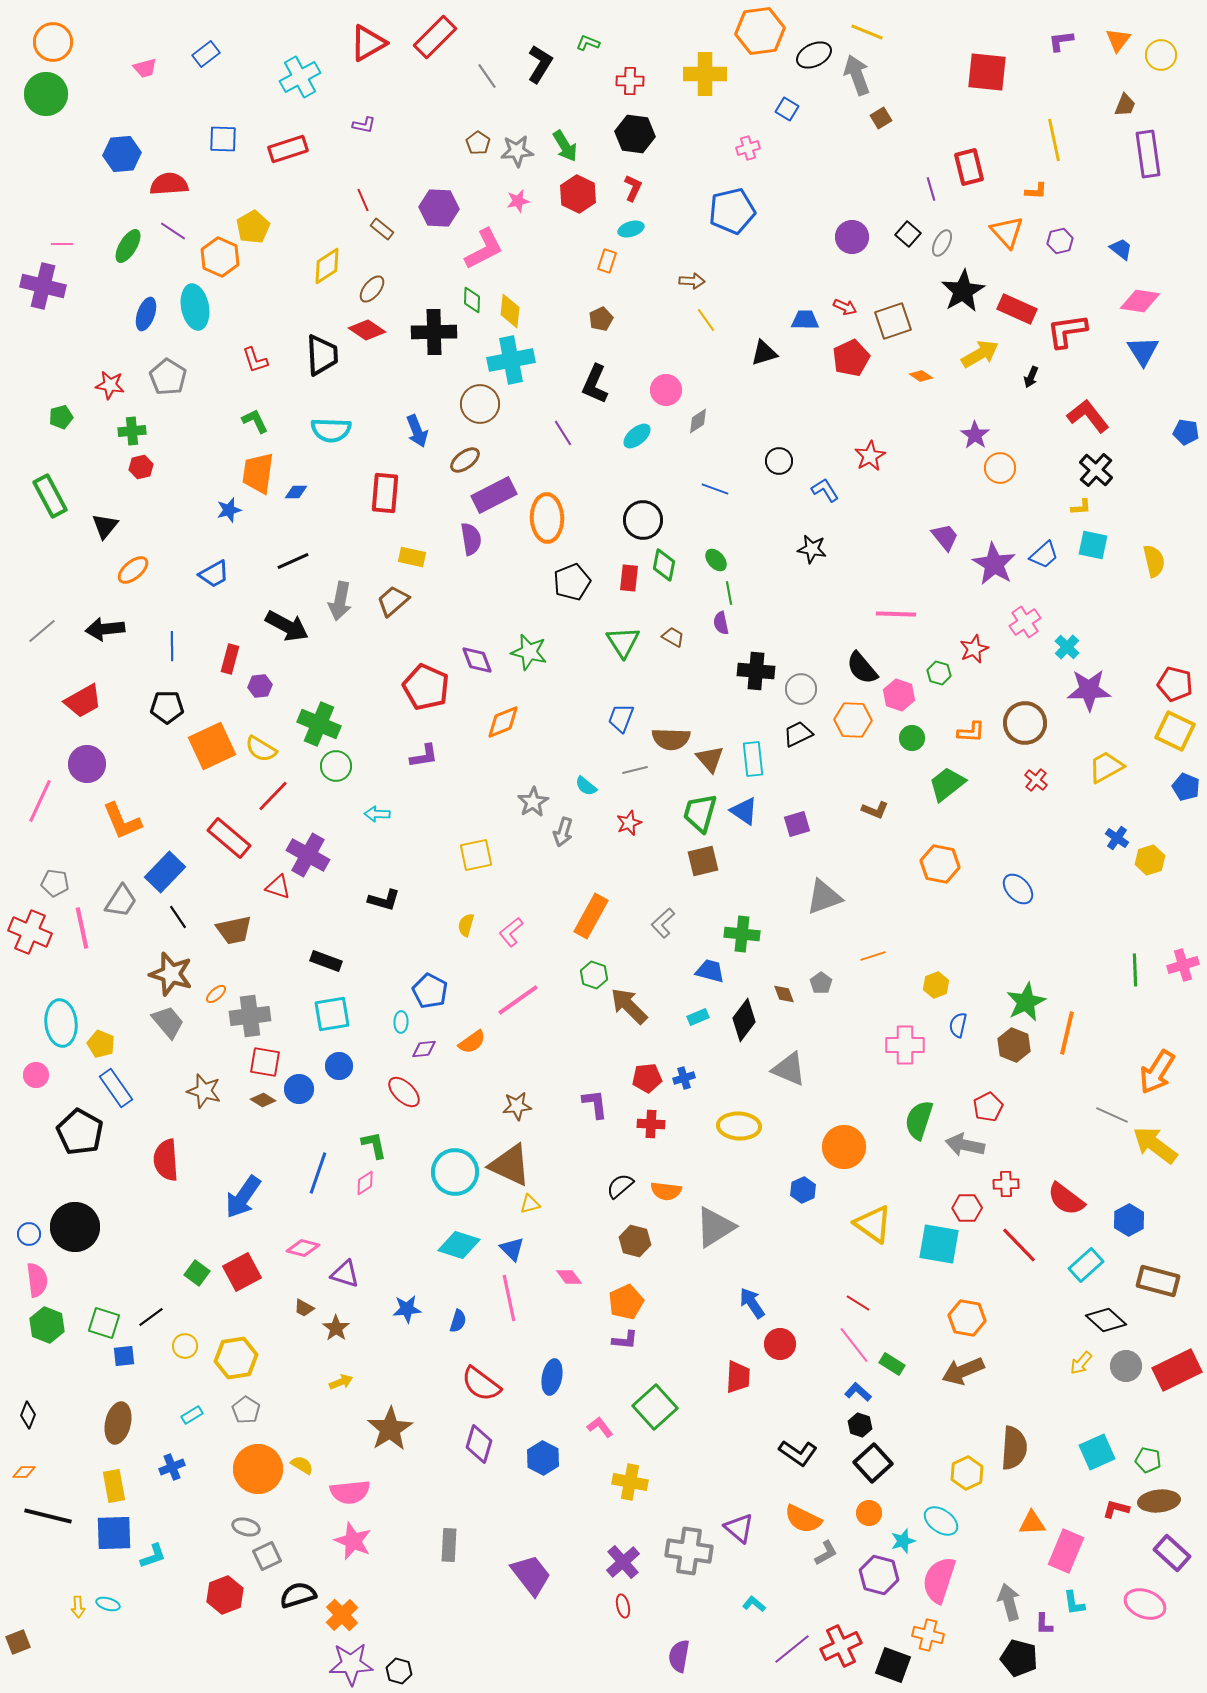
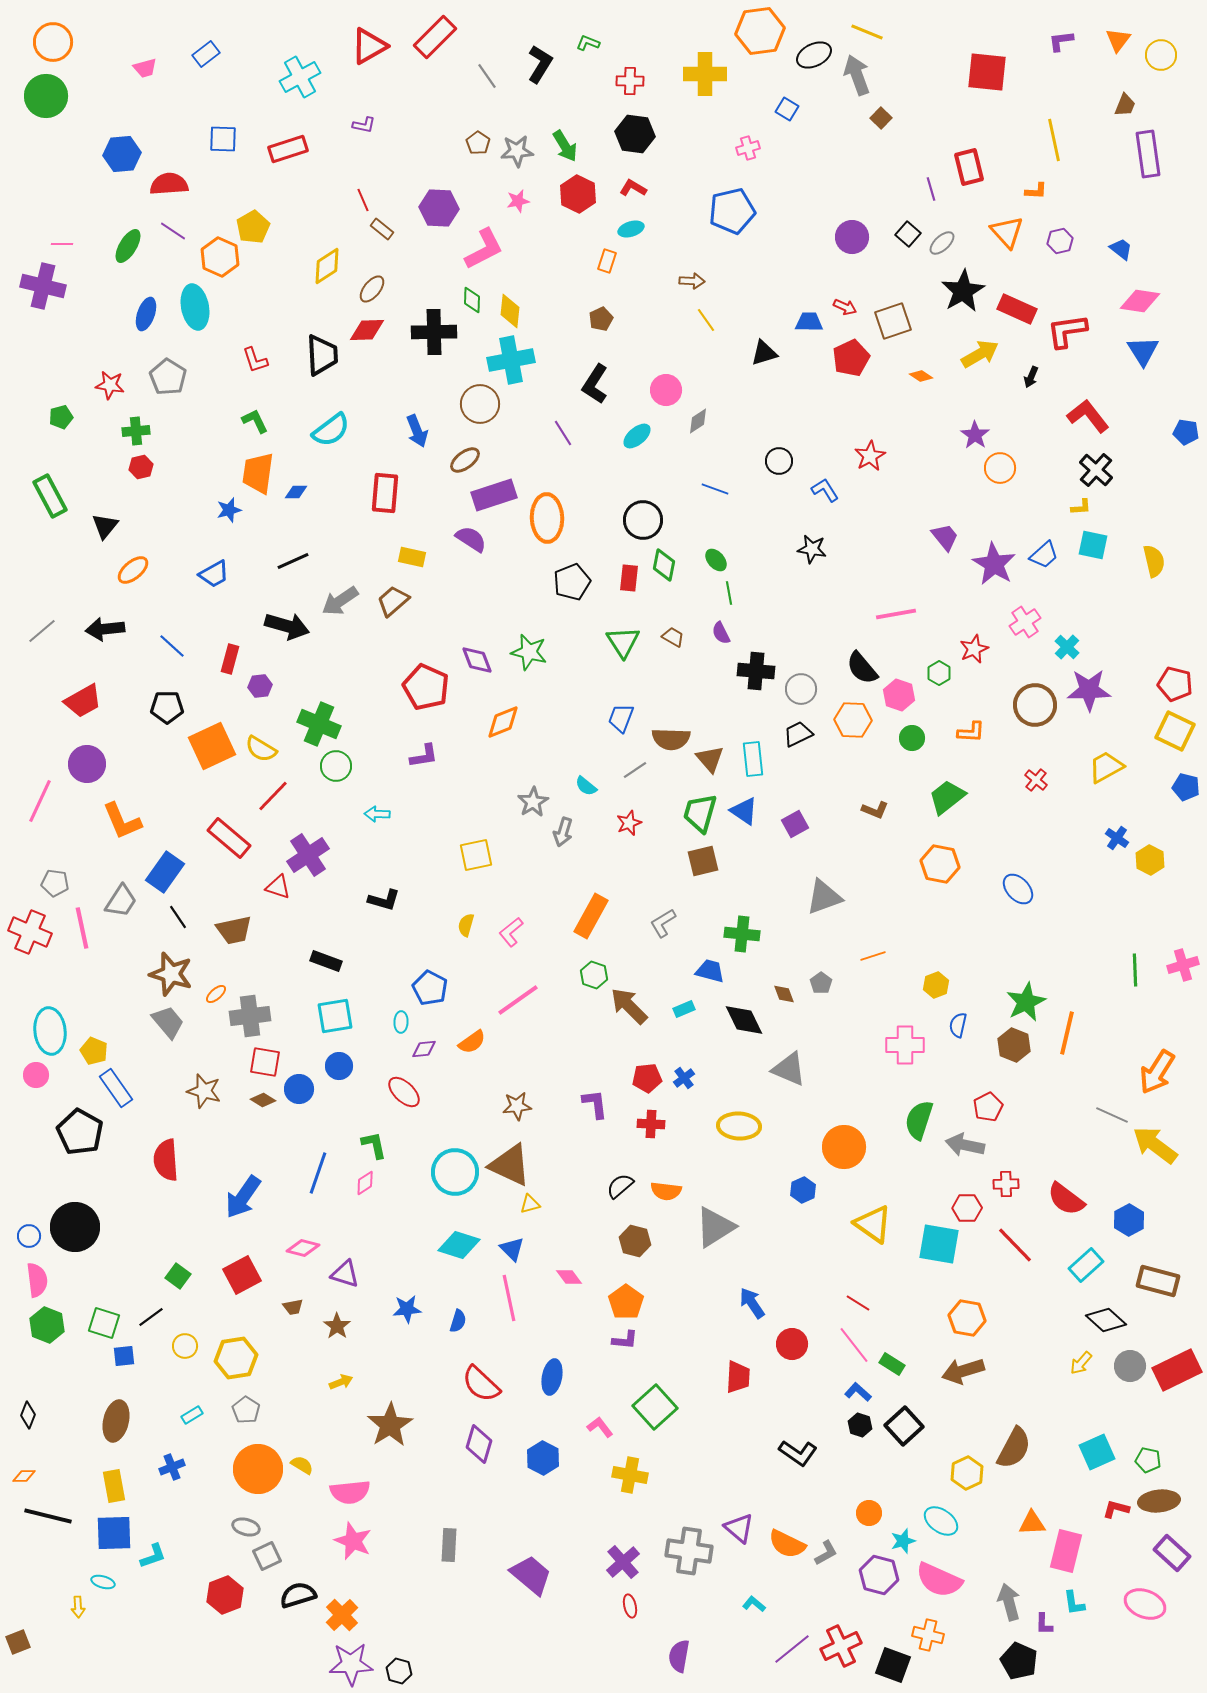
red triangle at (368, 43): moved 1 px right, 3 px down
green circle at (46, 94): moved 2 px down
brown square at (881, 118): rotated 15 degrees counterclockwise
red L-shape at (633, 188): rotated 84 degrees counterclockwise
gray ellipse at (942, 243): rotated 20 degrees clockwise
blue trapezoid at (805, 320): moved 4 px right, 2 px down
red diamond at (367, 330): rotated 36 degrees counterclockwise
black L-shape at (595, 384): rotated 9 degrees clockwise
cyan semicircle at (331, 430): rotated 39 degrees counterclockwise
green cross at (132, 431): moved 4 px right
purple rectangle at (494, 495): rotated 9 degrees clockwise
purple semicircle at (471, 539): rotated 48 degrees counterclockwise
gray arrow at (340, 601): rotated 45 degrees clockwise
pink line at (896, 614): rotated 12 degrees counterclockwise
purple semicircle at (721, 623): moved 10 px down; rotated 15 degrees counterclockwise
black arrow at (287, 626): rotated 12 degrees counterclockwise
blue line at (172, 646): rotated 48 degrees counterclockwise
green hexagon at (939, 673): rotated 15 degrees clockwise
brown circle at (1025, 723): moved 10 px right, 18 px up
gray line at (635, 770): rotated 20 degrees counterclockwise
green trapezoid at (947, 784): moved 13 px down
blue pentagon at (1186, 787): rotated 8 degrees counterclockwise
purple square at (797, 824): moved 2 px left; rotated 12 degrees counterclockwise
purple cross at (308, 855): rotated 27 degrees clockwise
yellow hexagon at (1150, 860): rotated 16 degrees counterclockwise
blue rectangle at (165, 872): rotated 9 degrees counterclockwise
gray L-shape at (663, 923): rotated 12 degrees clockwise
blue pentagon at (430, 991): moved 3 px up
cyan square at (332, 1014): moved 3 px right, 2 px down
cyan rectangle at (698, 1017): moved 14 px left, 8 px up
black diamond at (744, 1020): rotated 63 degrees counterclockwise
cyan ellipse at (61, 1023): moved 11 px left, 8 px down
yellow pentagon at (101, 1044): moved 7 px left, 7 px down
blue cross at (684, 1078): rotated 20 degrees counterclockwise
blue circle at (29, 1234): moved 2 px down
red line at (1019, 1245): moved 4 px left
red square at (242, 1272): moved 3 px down
green square at (197, 1273): moved 19 px left, 3 px down
orange pentagon at (626, 1302): rotated 12 degrees counterclockwise
brown trapezoid at (304, 1308): moved 11 px left, 1 px up; rotated 40 degrees counterclockwise
brown star at (336, 1328): moved 1 px right, 2 px up
red circle at (780, 1344): moved 12 px right
gray circle at (1126, 1366): moved 4 px right
brown arrow at (963, 1371): rotated 6 degrees clockwise
red semicircle at (481, 1384): rotated 6 degrees clockwise
brown ellipse at (118, 1423): moved 2 px left, 2 px up
brown star at (390, 1429): moved 4 px up
brown semicircle at (1014, 1448): rotated 24 degrees clockwise
black square at (873, 1463): moved 31 px right, 37 px up
orange diamond at (24, 1472): moved 4 px down
yellow cross at (630, 1482): moved 7 px up
orange semicircle at (803, 1519): moved 16 px left, 25 px down
pink rectangle at (1066, 1551): rotated 9 degrees counterclockwise
purple trapezoid at (531, 1575): rotated 12 degrees counterclockwise
pink semicircle at (939, 1580): rotated 84 degrees counterclockwise
cyan ellipse at (108, 1604): moved 5 px left, 22 px up
red ellipse at (623, 1606): moved 7 px right
black pentagon at (1019, 1658): moved 3 px down; rotated 9 degrees clockwise
